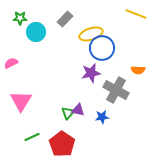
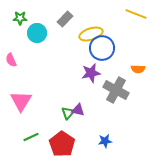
cyan circle: moved 1 px right, 1 px down
pink semicircle: moved 3 px up; rotated 88 degrees counterclockwise
orange semicircle: moved 1 px up
blue star: moved 3 px right, 24 px down
green line: moved 1 px left
